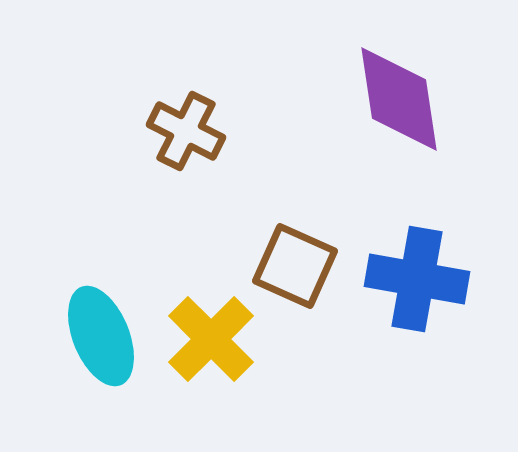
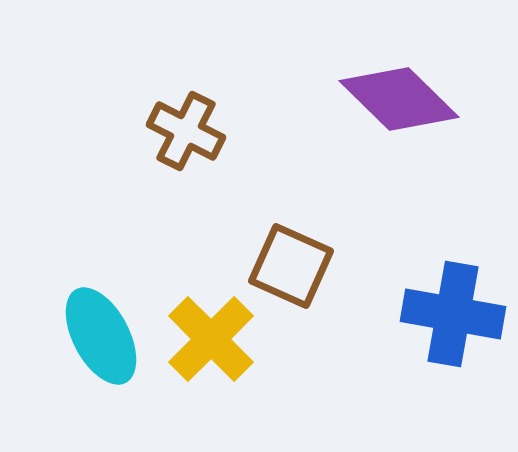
purple diamond: rotated 37 degrees counterclockwise
brown square: moved 4 px left
blue cross: moved 36 px right, 35 px down
cyan ellipse: rotated 6 degrees counterclockwise
